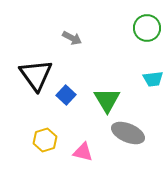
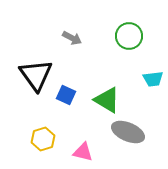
green circle: moved 18 px left, 8 px down
blue square: rotated 18 degrees counterclockwise
green triangle: rotated 28 degrees counterclockwise
gray ellipse: moved 1 px up
yellow hexagon: moved 2 px left, 1 px up
